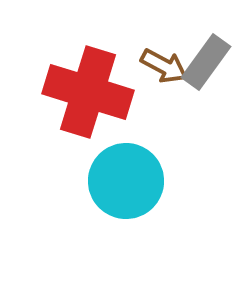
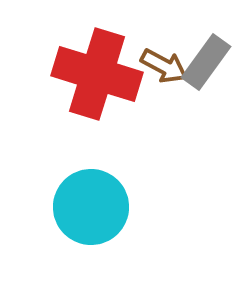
red cross: moved 9 px right, 18 px up
cyan circle: moved 35 px left, 26 px down
